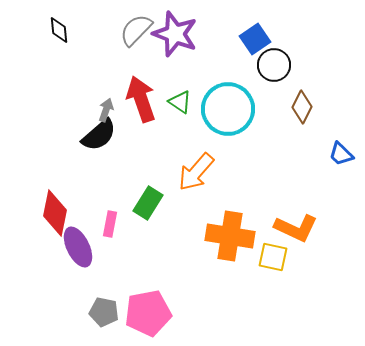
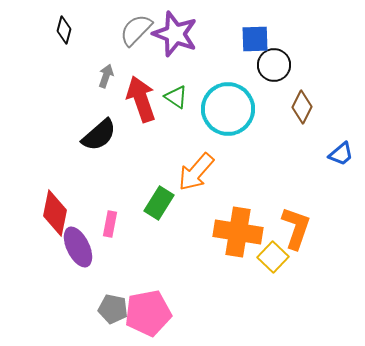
black diamond: moved 5 px right; rotated 20 degrees clockwise
blue square: rotated 32 degrees clockwise
green triangle: moved 4 px left, 5 px up
gray arrow: moved 34 px up
blue trapezoid: rotated 84 degrees counterclockwise
green rectangle: moved 11 px right
orange L-shape: rotated 96 degrees counterclockwise
orange cross: moved 8 px right, 4 px up
yellow square: rotated 32 degrees clockwise
gray pentagon: moved 9 px right, 3 px up
